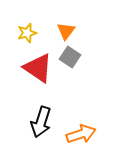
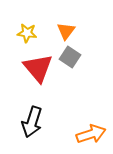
yellow star: rotated 24 degrees clockwise
red triangle: rotated 16 degrees clockwise
black arrow: moved 9 px left
orange arrow: moved 10 px right
